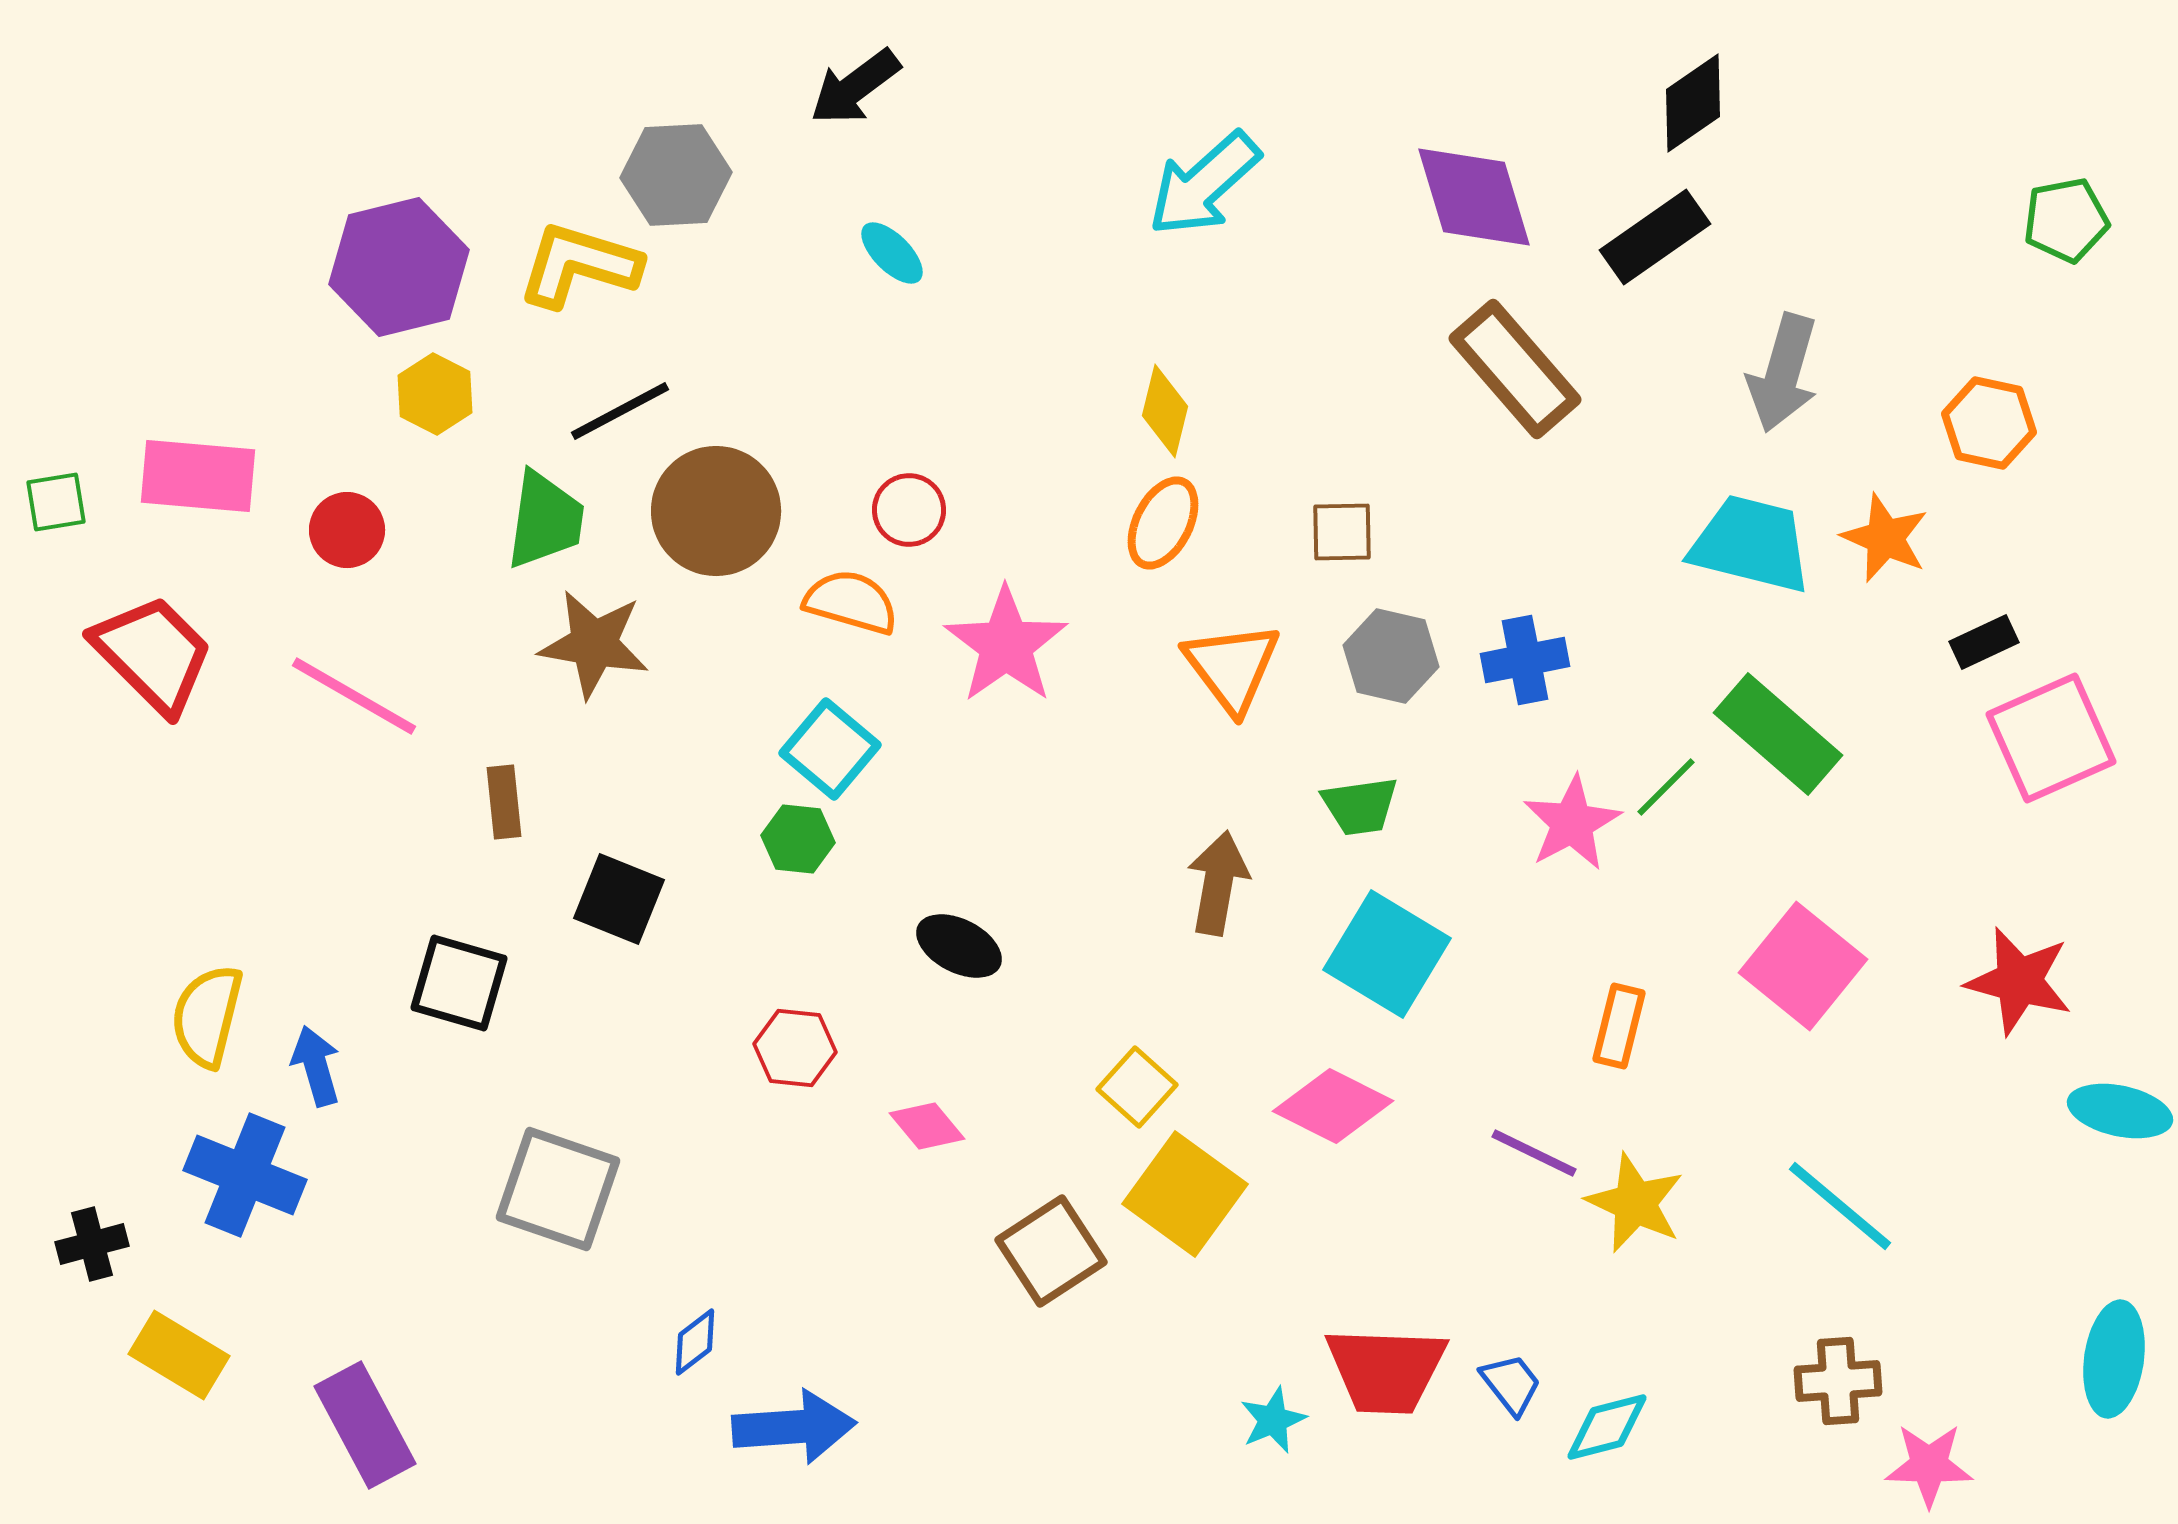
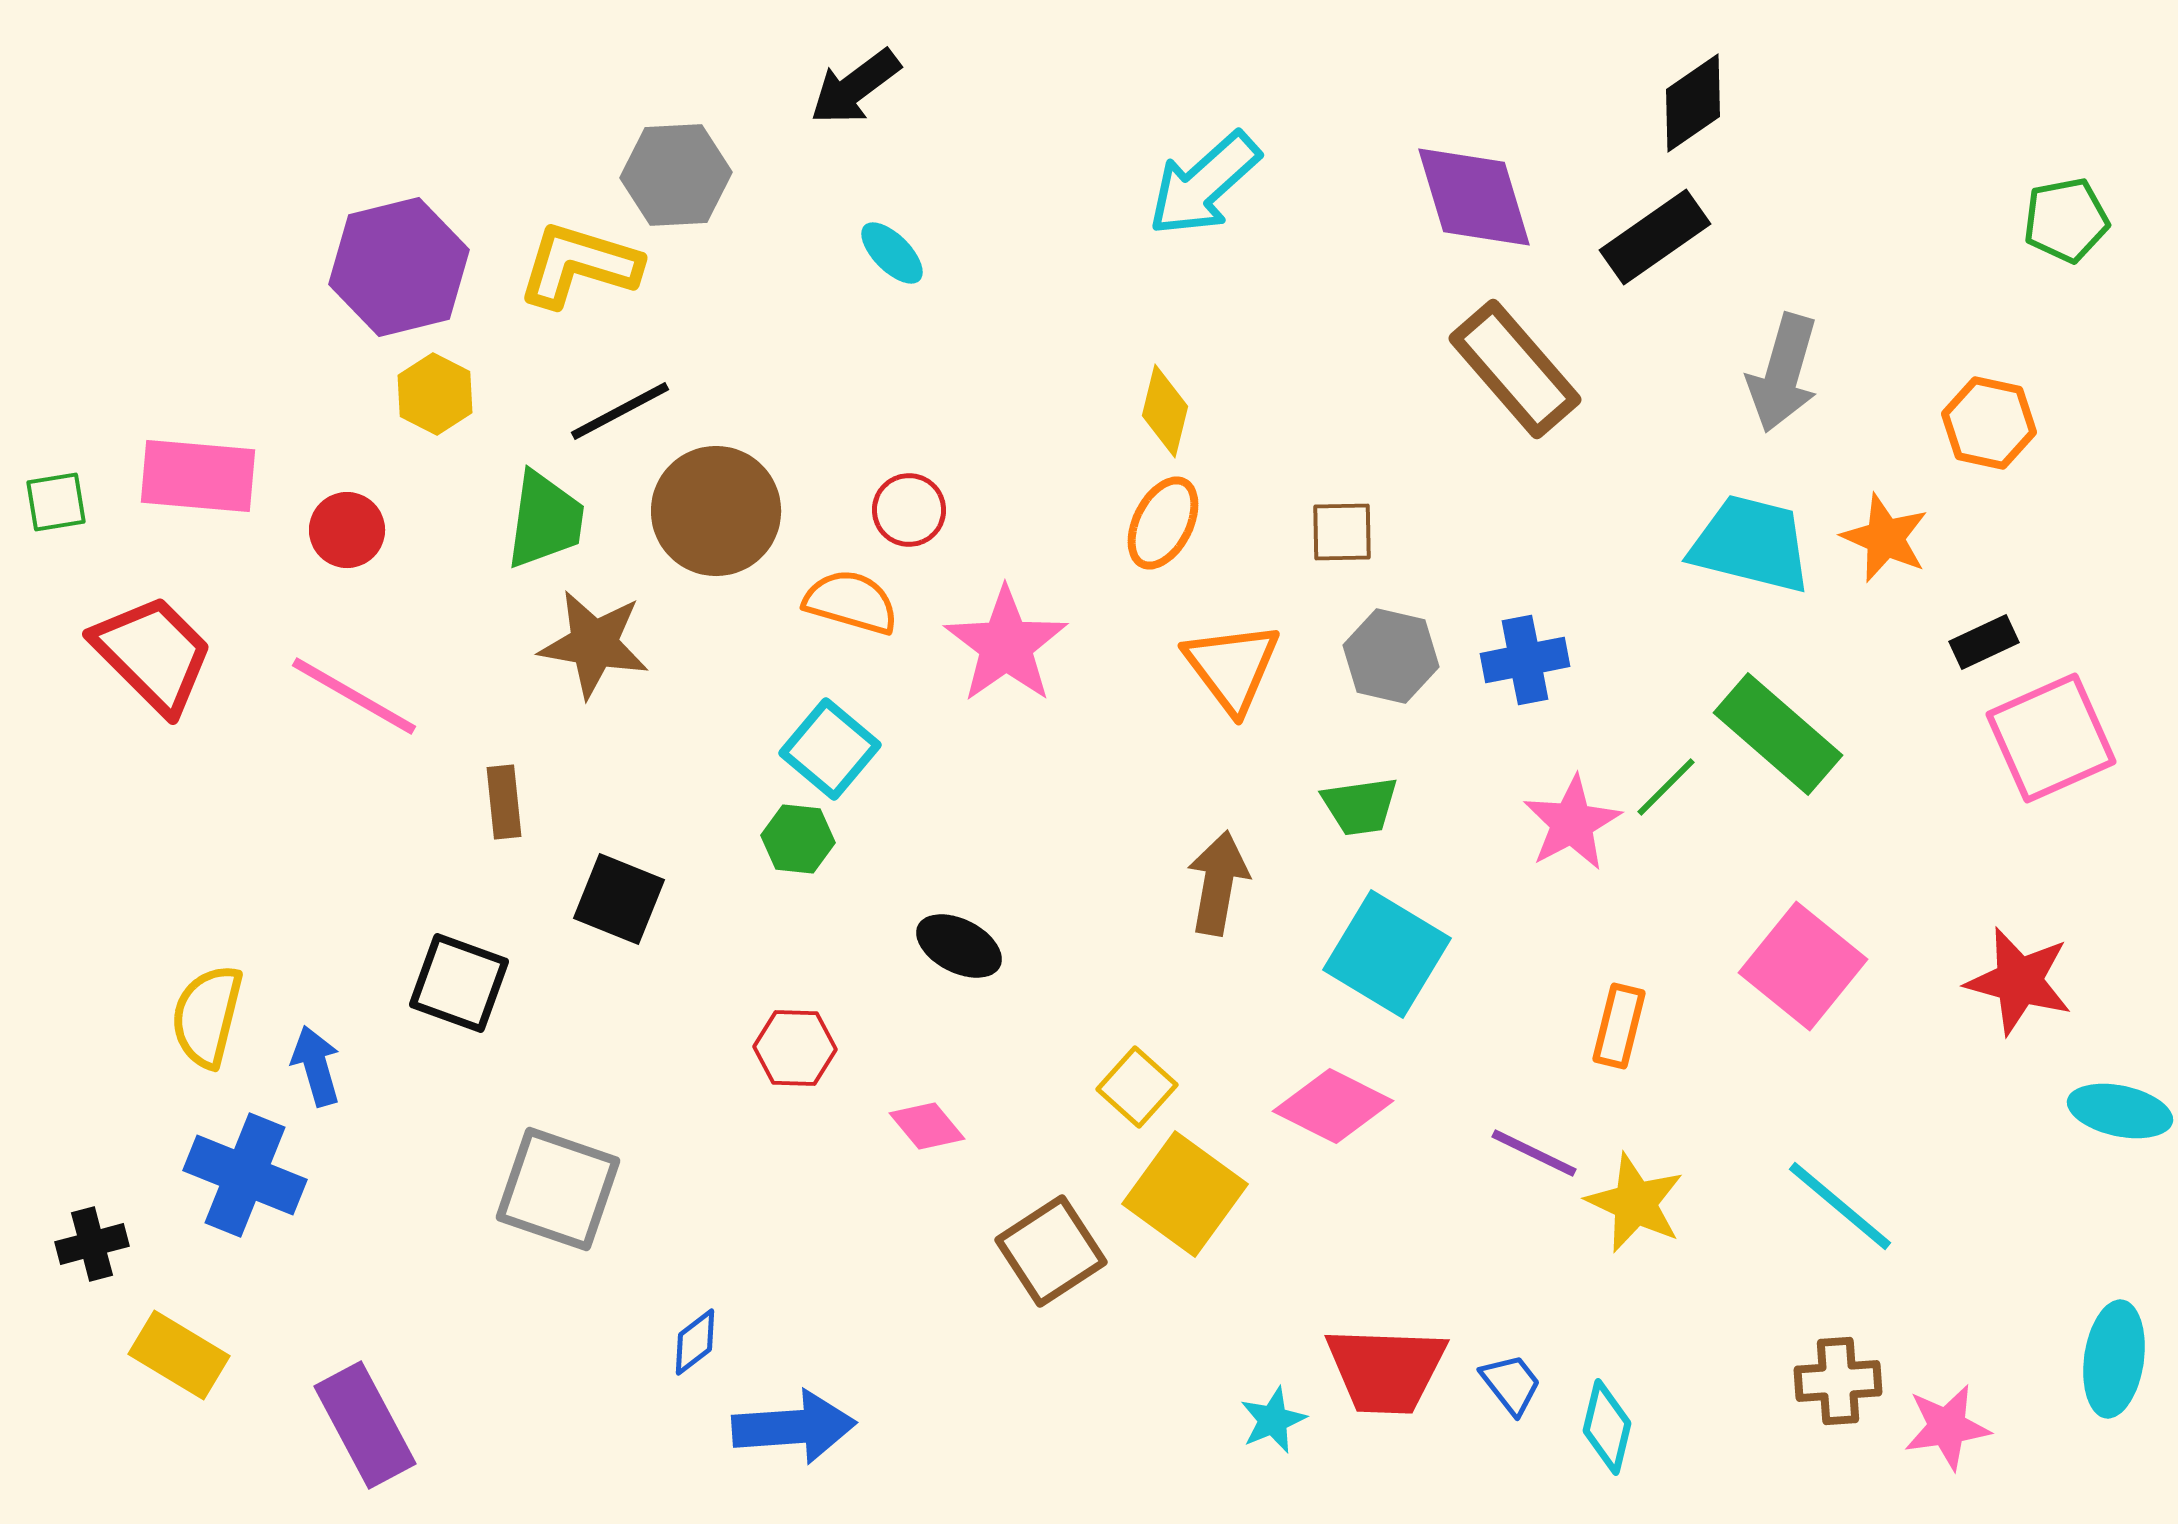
black square at (459, 983): rotated 4 degrees clockwise
red hexagon at (795, 1048): rotated 4 degrees counterclockwise
cyan diamond at (1607, 1427): rotated 62 degrees counterclockwise
pink star at (1929, 1465): moved 18 px right, 38 px up; rotated 10 degrees counterclockwise
